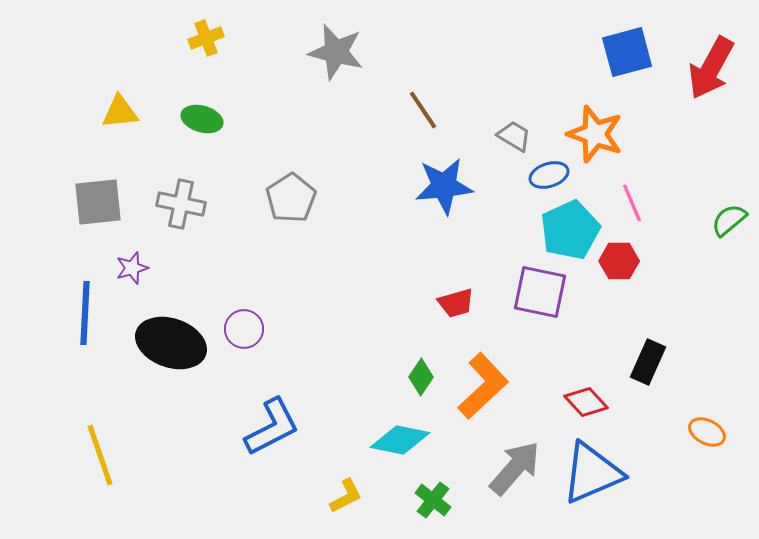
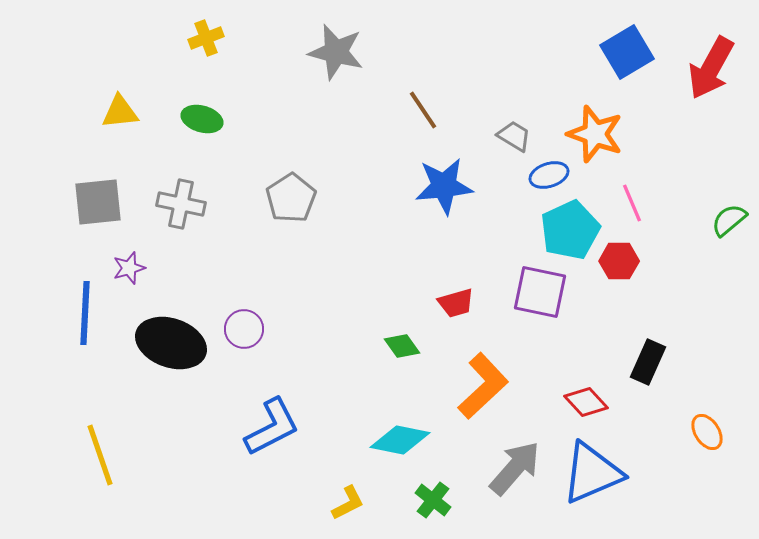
blue square: rotated 16 degrees counterclockwise
purple star: moved 3 px left
green diamond: moved 19 px left, 31 px up; rotated 69 degrees counterclockwise
orange ellipse: rotated 30 degrees clockwise
yellow L-shape: moved 2 px right, 7 px down
